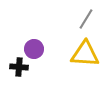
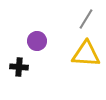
purple circle: moved 3 px right, 8 px up
yellow triangle: moved 1 px right
